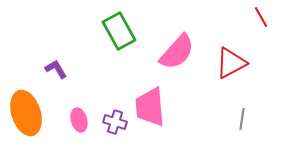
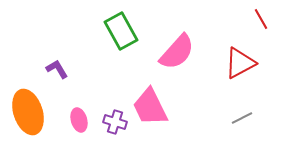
red line: moved 2 px down
green rectangle: moved 2 px right
red triangle: moved 9 px right
purple L-shape: moved 1 px right
pink trapezoid: rotated 21 degrees counterclockwise
orange ellipse: moved 2 px right, 1 px up
gray line: moved 1 px up; rotated 55 degrees clockwise
